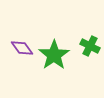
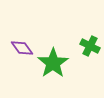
green star: moved 1 px left, 8 px down
